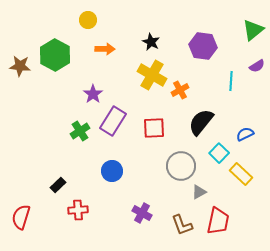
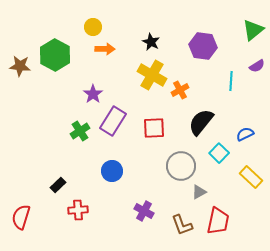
yellow circle: moved 5 px right, 7 px down
yellow rectangle: moved 10 px right, 3 px down
purple cross: moved 2 px right, 2 px up
